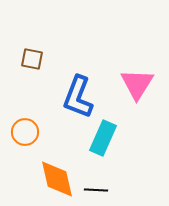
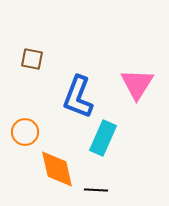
orange diamond: moved 10 px up
